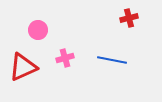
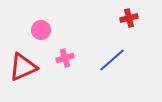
pink circle: moved 3 px right
blue line: rotated 52 degrees counterclockwise
